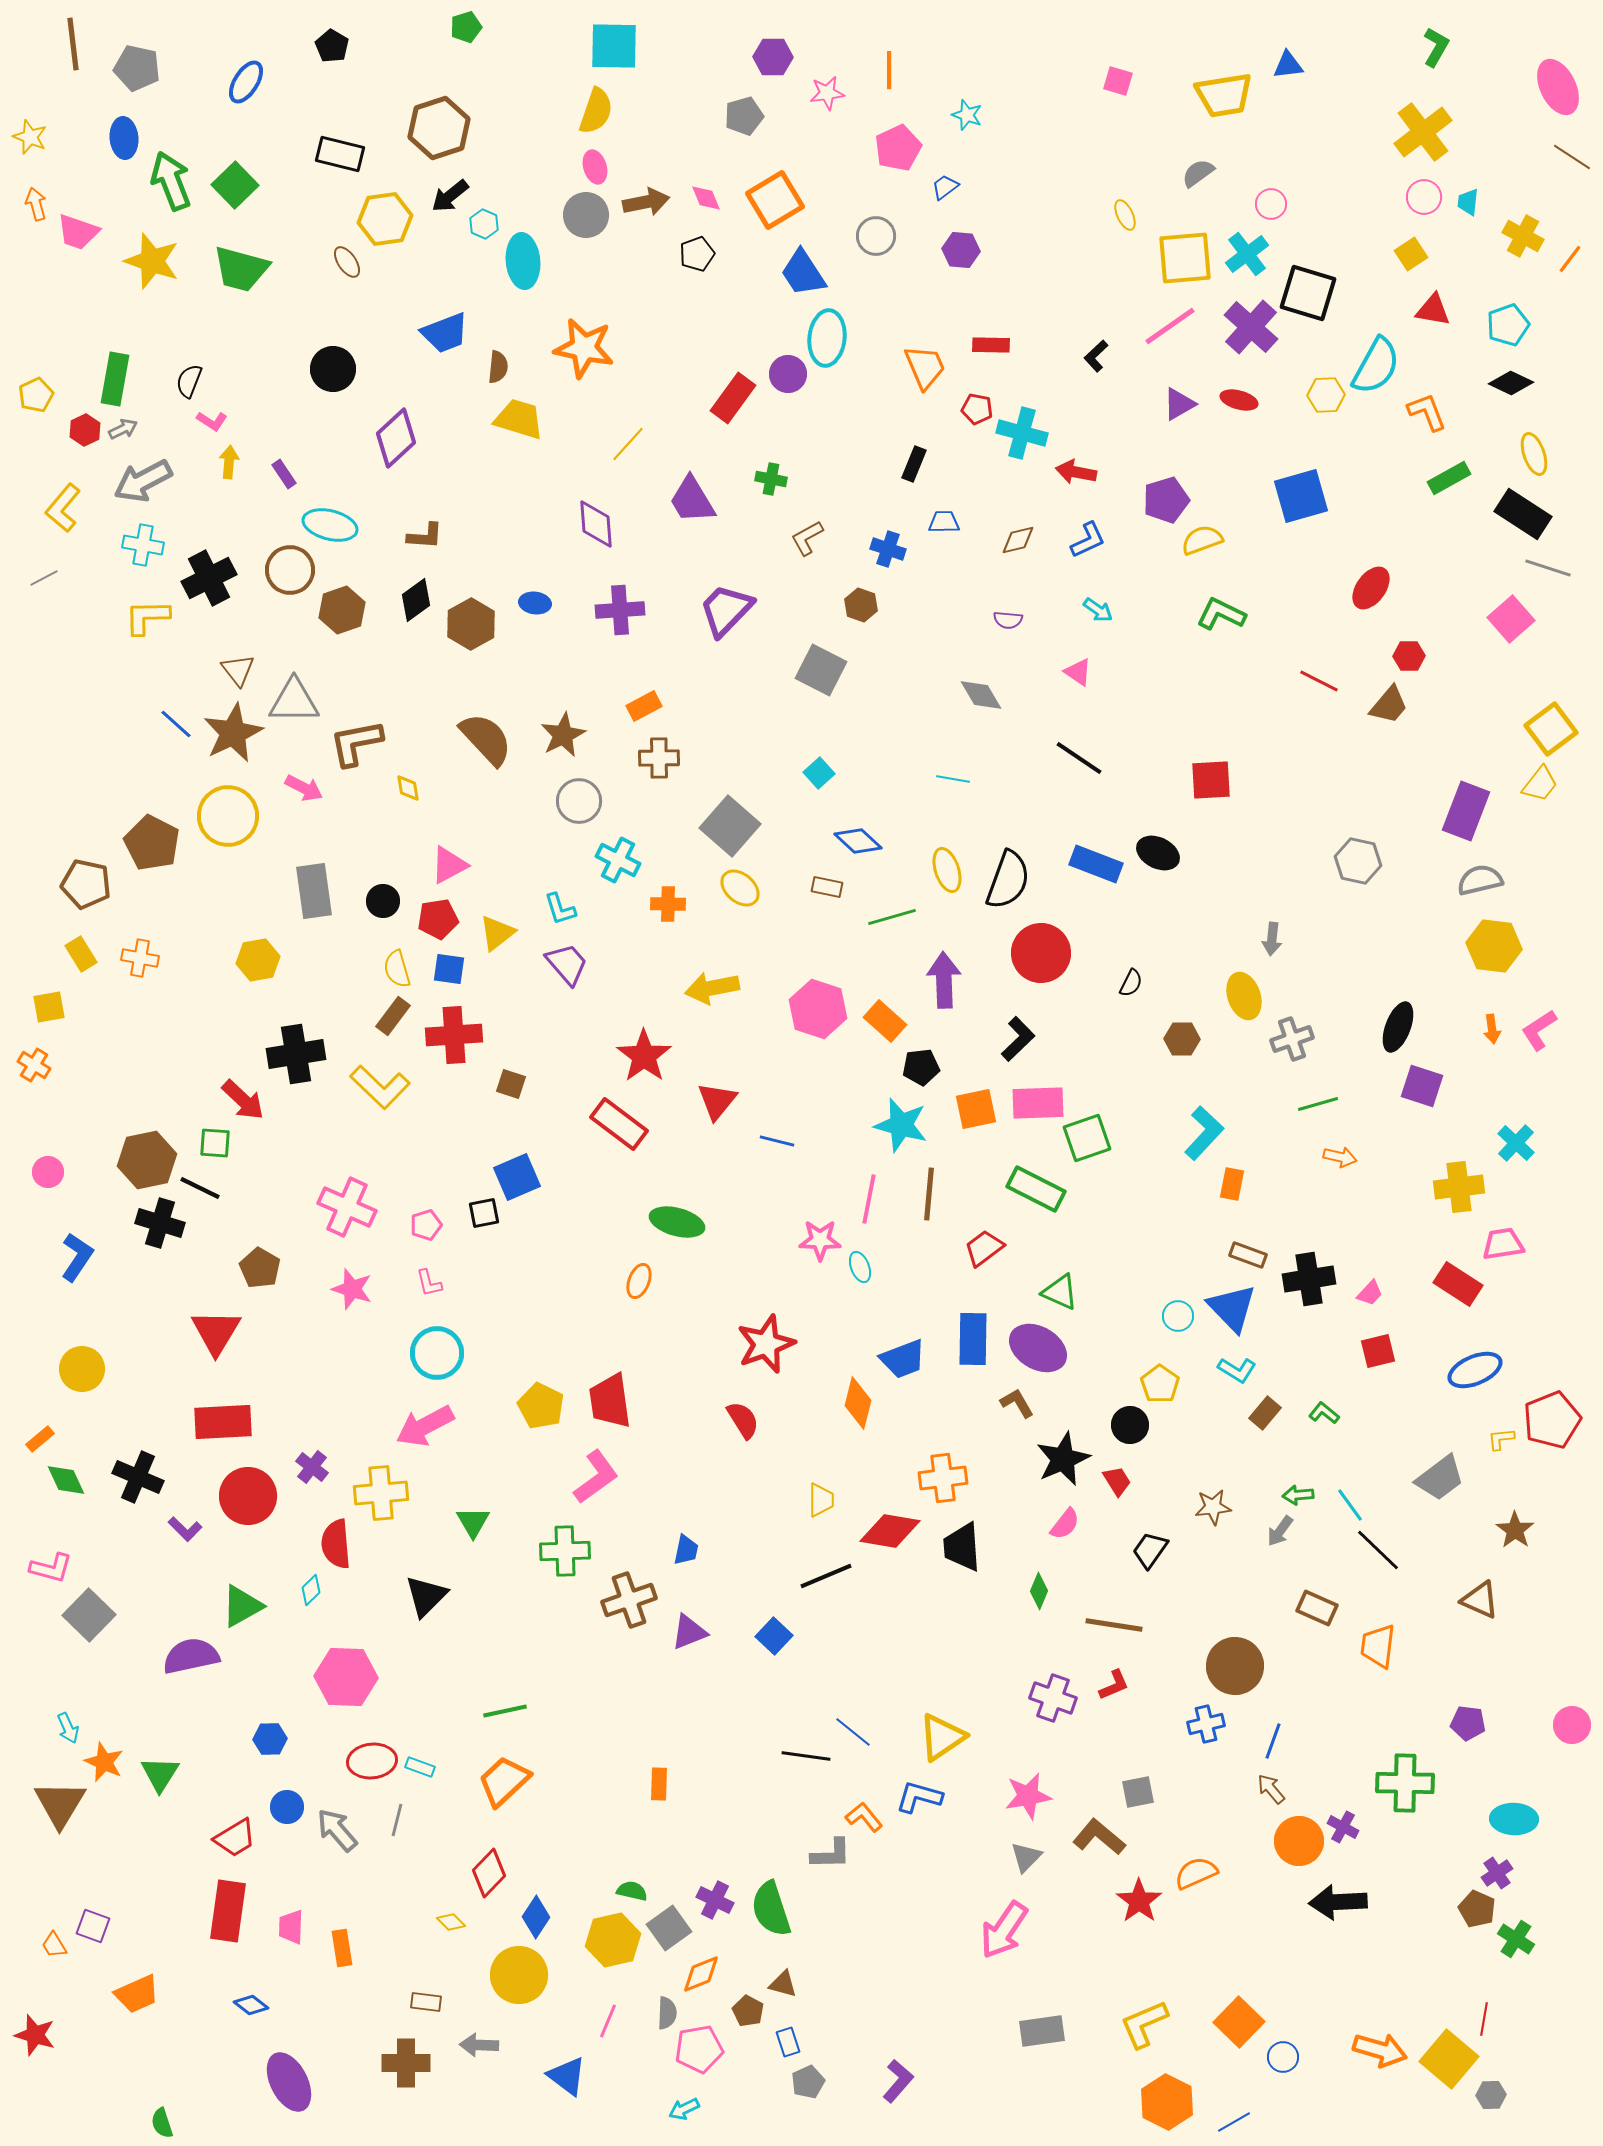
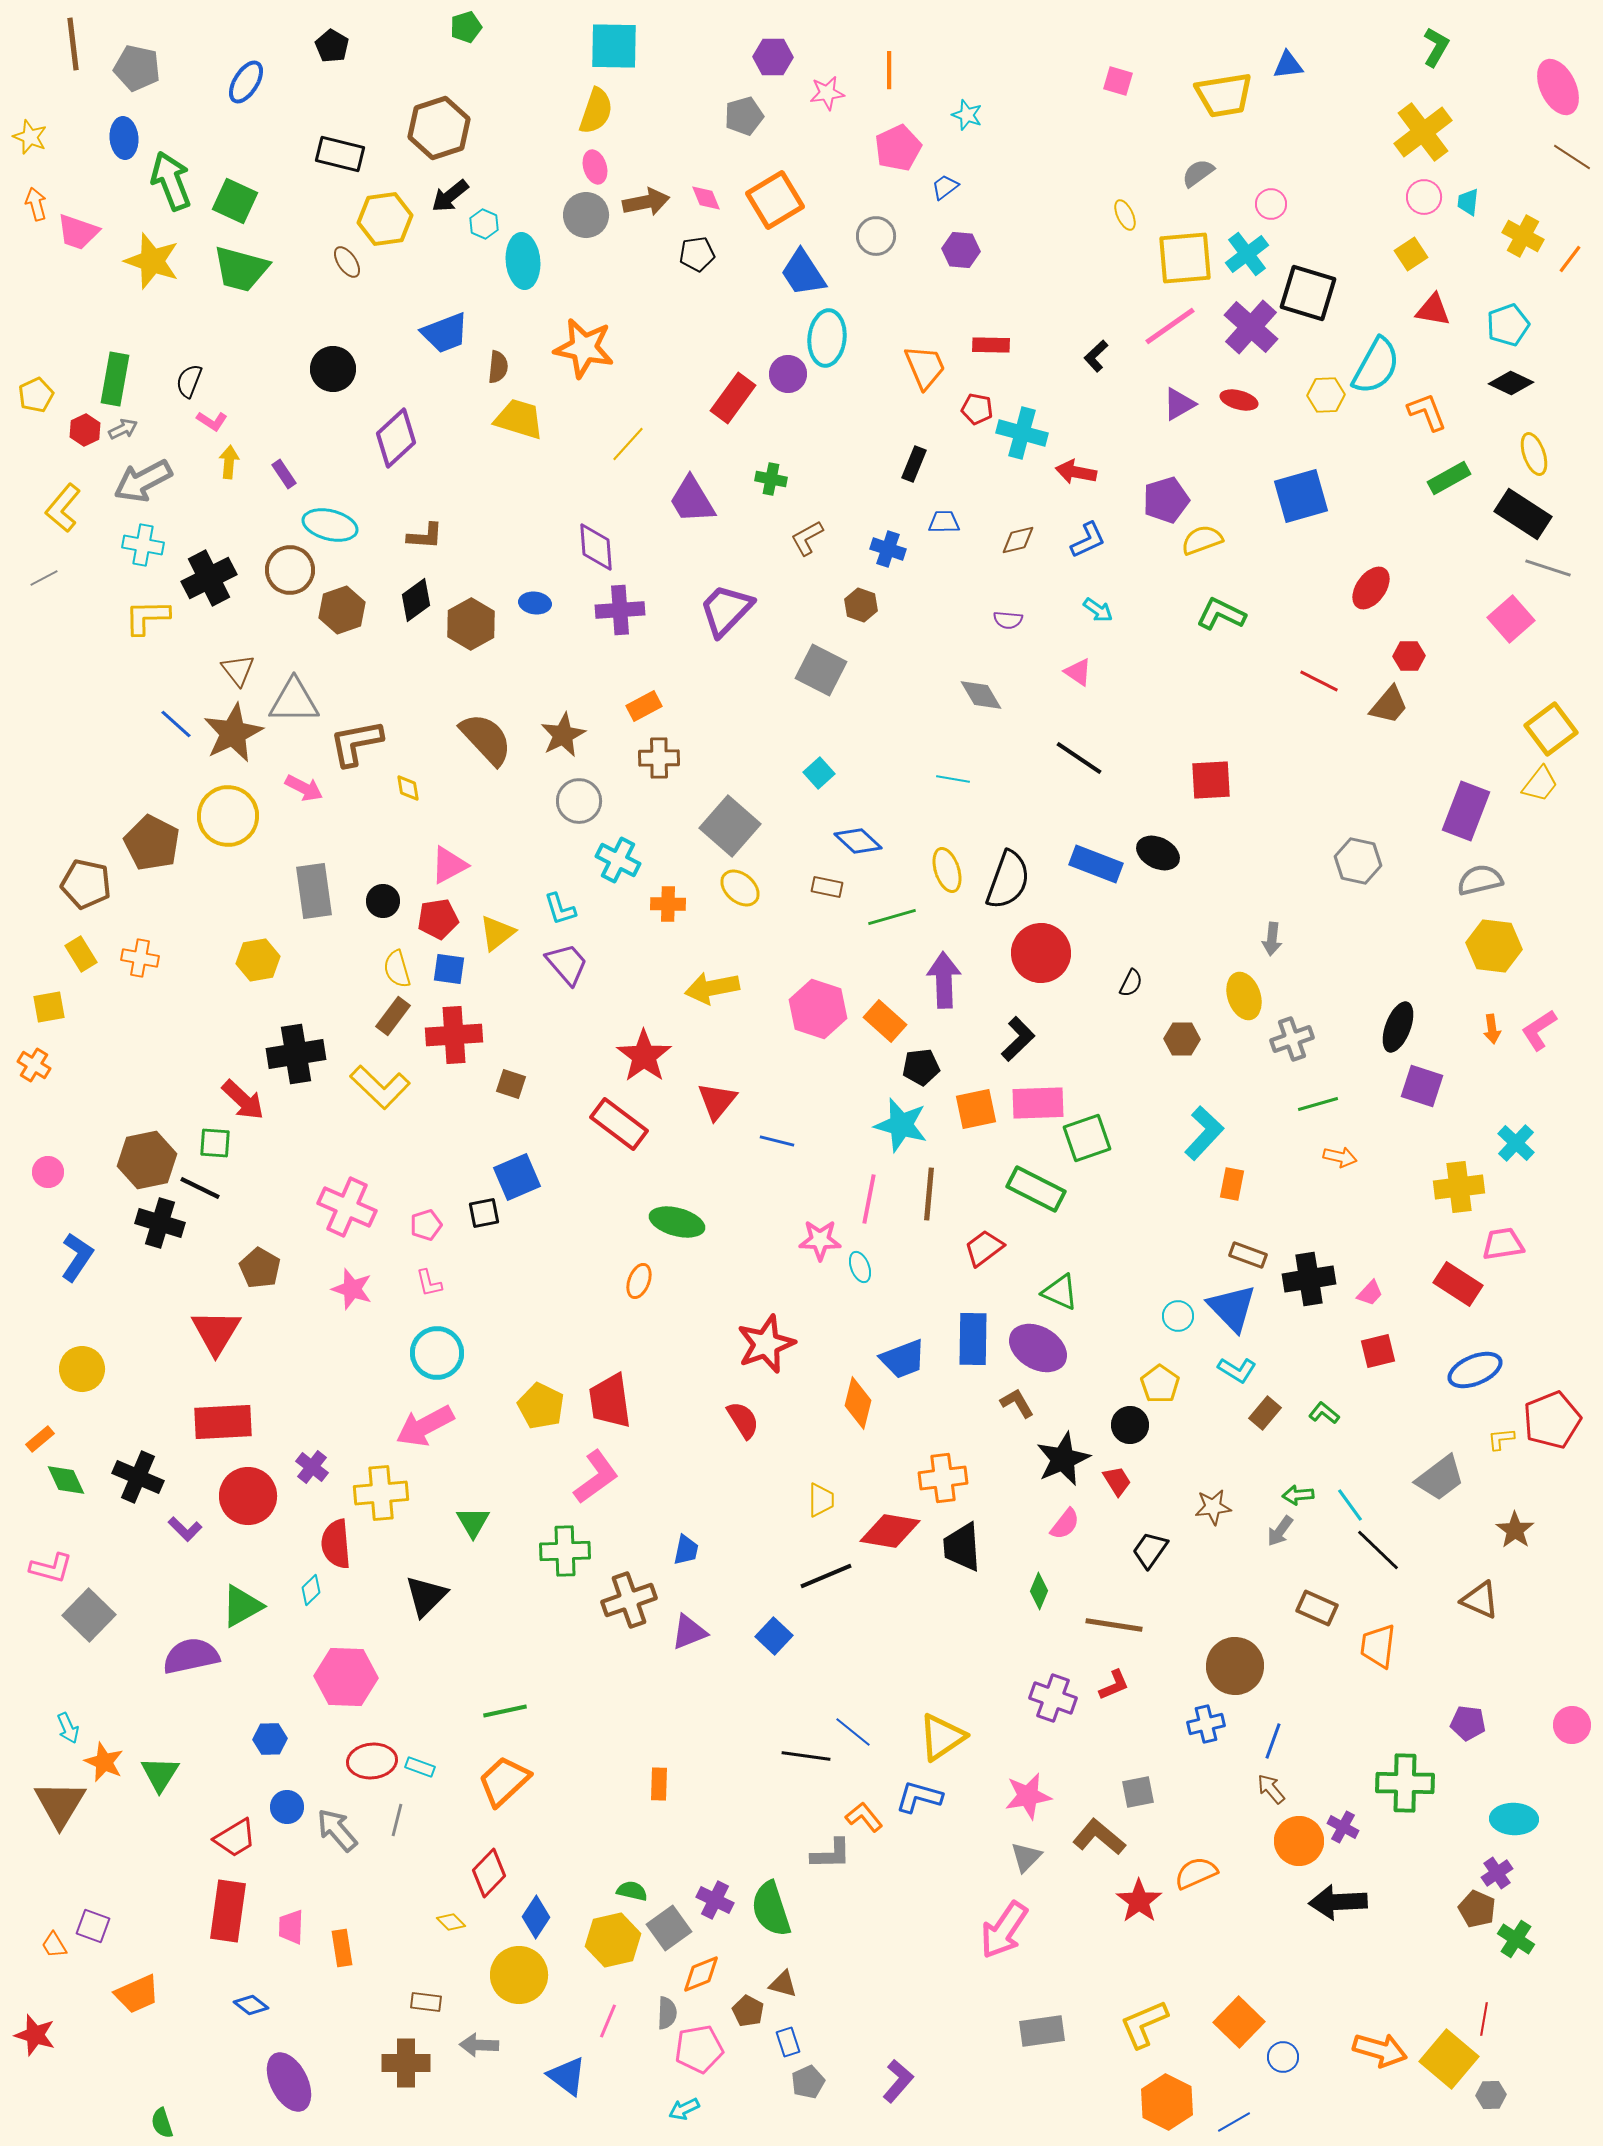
green square at (235, 185): moved 16 px down; rotated 21 degrees counterclockwise
black pentagon at (697, 254): rotated 12 degrees clockwise
purple diamond at (596, 524): moved 23 px down
